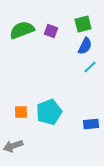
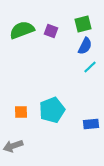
cyan pentagon: moved 3 px right, 2 px up
